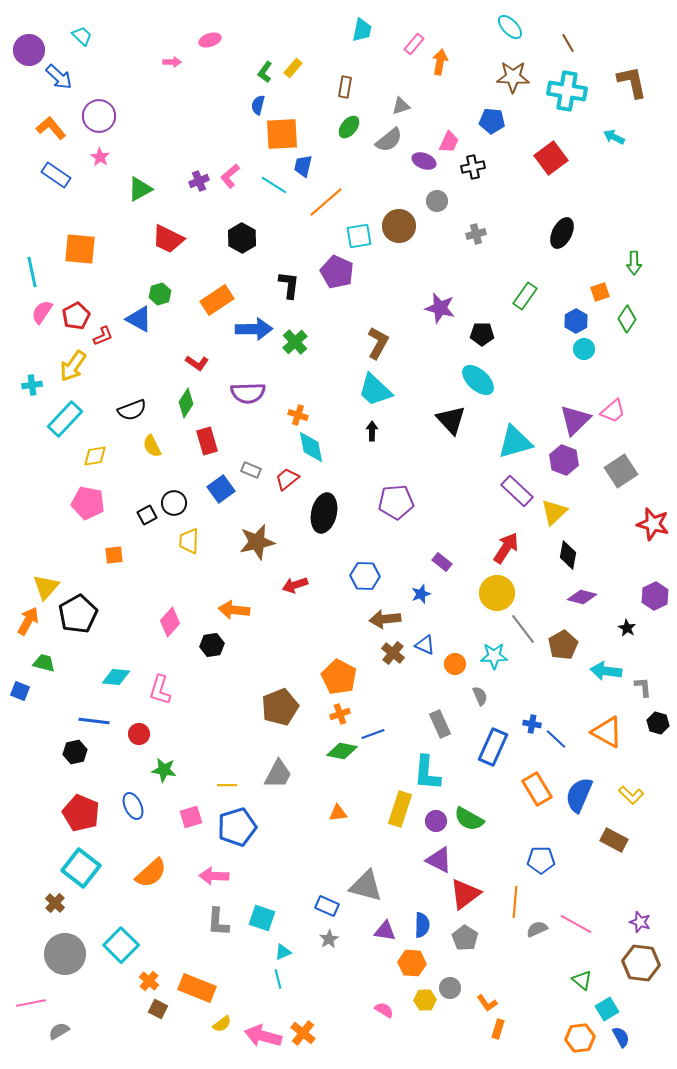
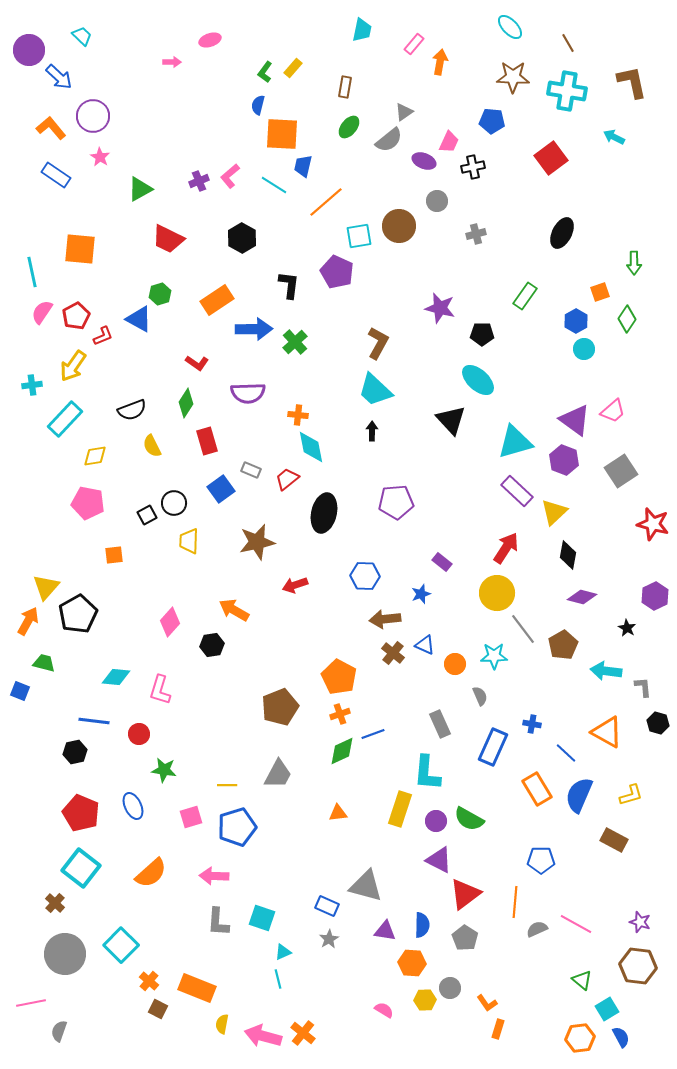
gray triangle at (401, 106): moved 3 px right, 6 px down; rotated 18 degrees counterclockwise
purple circle at (99, 116): moved 6 px left
orange square at (282, 134): rotated 6 degrees clockwise
orange cross at (298, 415): rotated 12 degrees counterclockwise
purple triangle at (575, 420): rotated 40 degrees counterclockwise
orange arrow at (234, 610): rotated 24 degrees clockwise
blue line at (556, 739): moved 10 px right, 14 px down
green diamond at (342, 751): rotated 36 degrees counterclockwise
yellow L-shape at (631, 795): rotated 60 degrees counterclockwise
brown hexagon at (641, 963): moved 3 px left, 3 px down
yellow semicircle at (222, 1024): rotated 138 degrees clockwise
gray semicircle at (59, 1031): rotated 40 degrees counterclockwise
